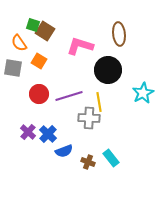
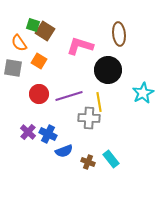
blue cross: rotated 18 degrees counterclockwise
cyan rectangle: moved 1 px down
